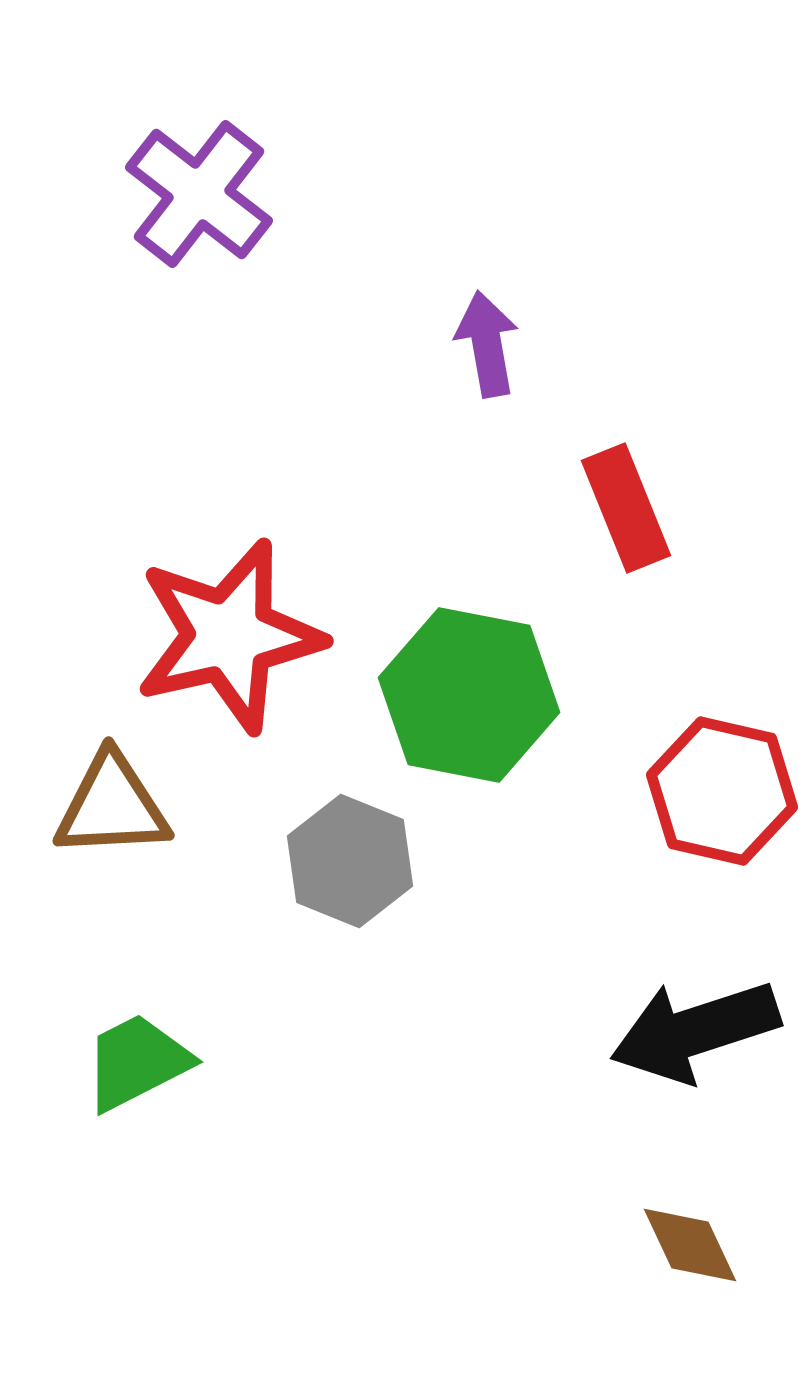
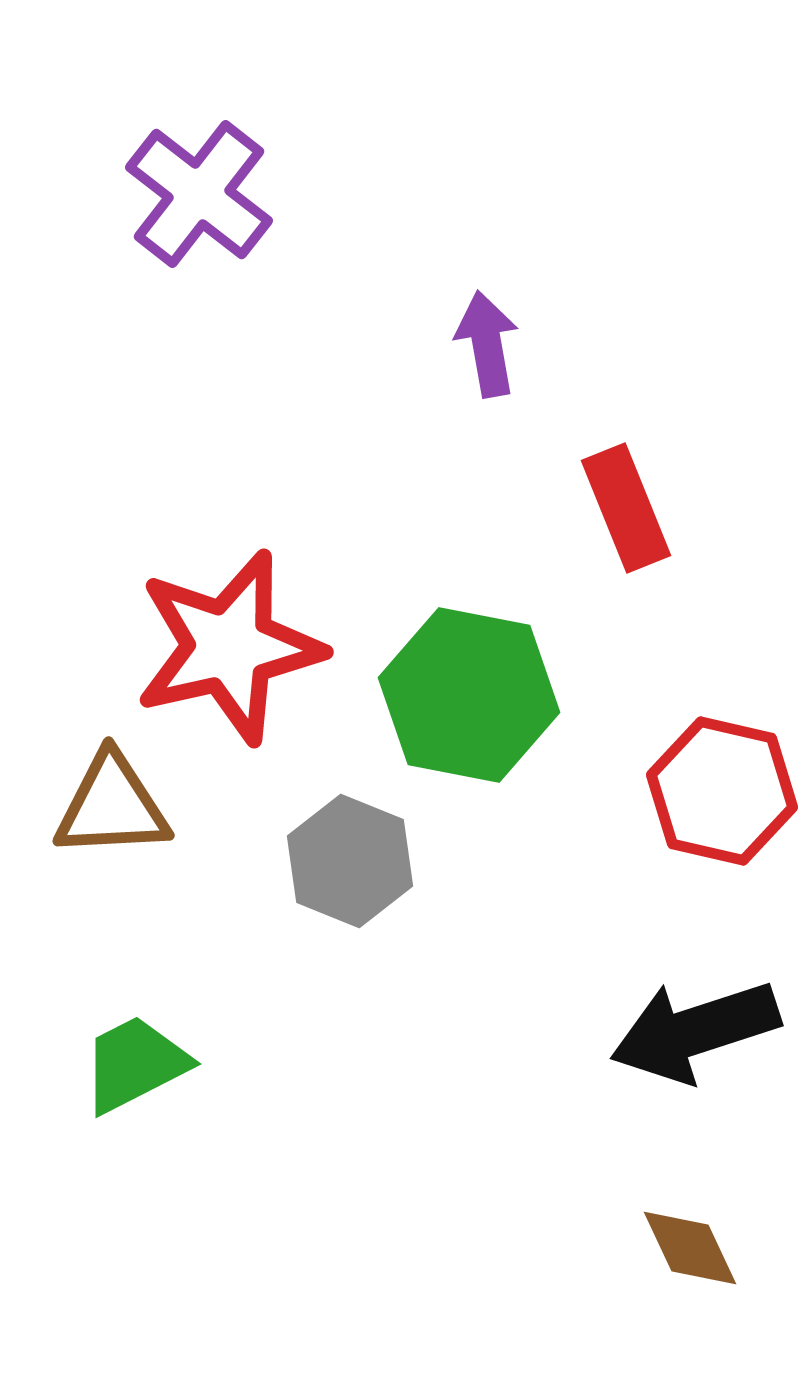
red star: moved 11 px down
green trapezoid: moved 2 px left, 2 px down
brown diamond: moved 3 px down
